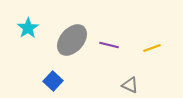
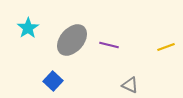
yellow line: moved 14 px right, 1 px up
